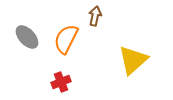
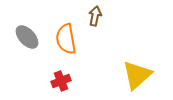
orange semicircle: rotated 36 degrees counterclockwise
yellow triangle: moved 4 px right, 15 px down
red cross: moved 1 px up
